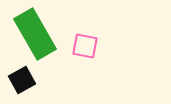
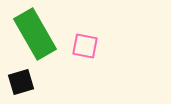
black square: moved 1 px left, 2 px down; rotated 12 degrees clockwise
